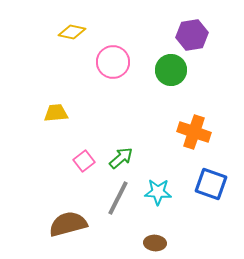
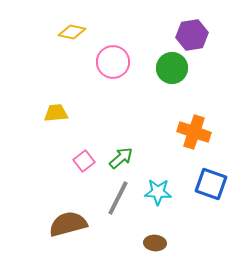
green circle: moved 1 px right, 2 px up
